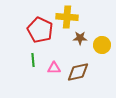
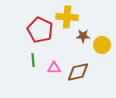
brown star: moved 3 px right, 2 px up
